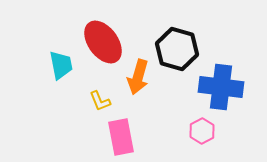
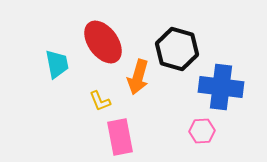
cyan trapezoid: moved 4 px left, 1 px up
pink hexagon: rotated 25 degrees clockwise
pink rectangle: moved 1 px left
